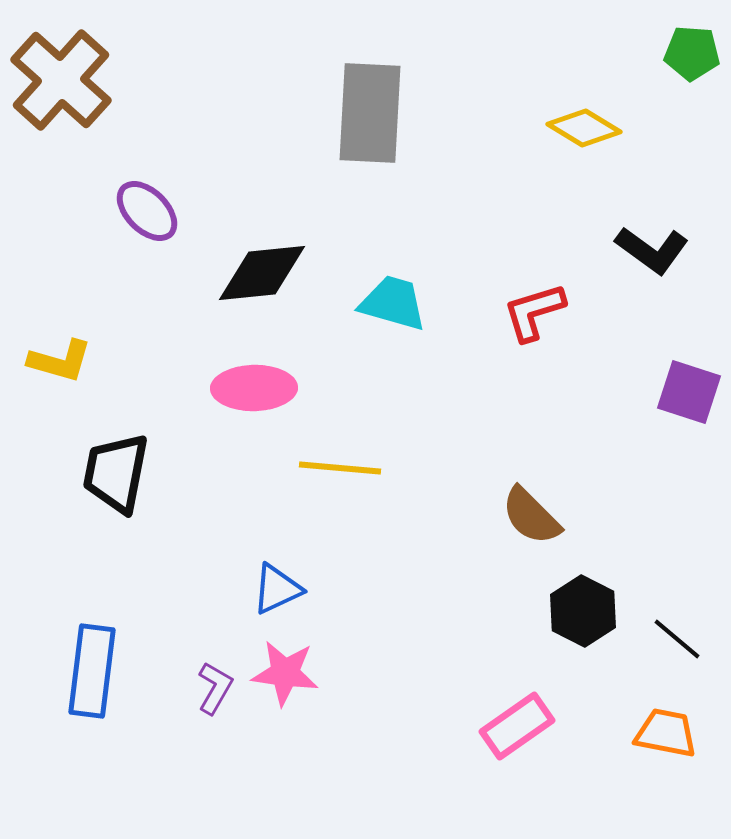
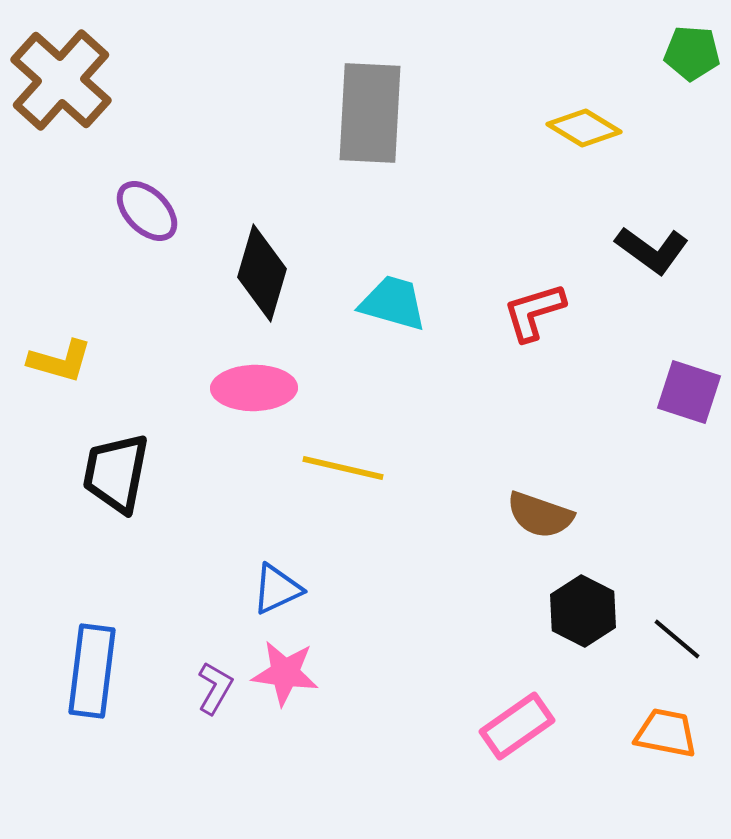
black diamond: rotated 68 degrees counterclockwise
yellow line: moved 3 px right; rotated 8 degrees clockwise
brown semicircle: moved 9 px right, 1 px up; rotated 26 degrees counterclockwise
